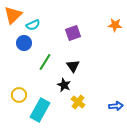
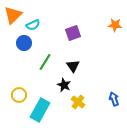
blue arrow: moved 2 px left, 7 px up; rotated 104 degrees counterclockwise
